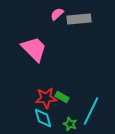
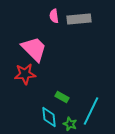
pink semicircle: moved 3 px left, 2 px down; rotated 56 degrees counterclockwise
red star: moved 21 px left, 24 px up
cyan diamond: moved 6 px right, 1 px up; rotated 10 degrees clockwise
